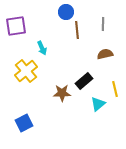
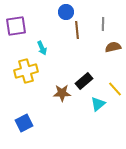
brown semicircle: moved 8 px right, 7 px up
yellow cross: rotated 25 degrees clockwise
yellow line: rotated 28 degrees counterclockwise
